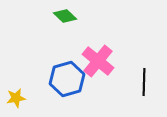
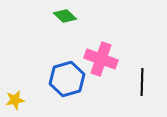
pink cross: moved 3 px right, 2 px up; rotated 20 degrees counterclockwise
black line: moved 2 px left
yellow star: moved 1 px left, 2 px down
